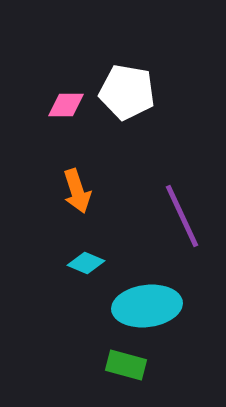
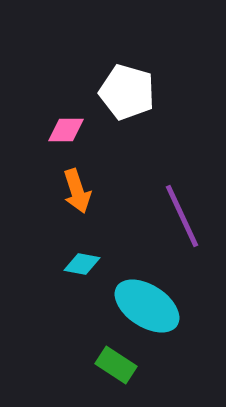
white pentagon: rotated 6 degrees clockwise
pink diamond: moved 25 px down
cyan diamond: moved 4 px left, 1 px down; rotated 12 degrees counterclockwise
cyan ellipse: rotated 40 degrees clockwise
green rectangle: moved 10 px left; rotated 18 degrees clockwise
